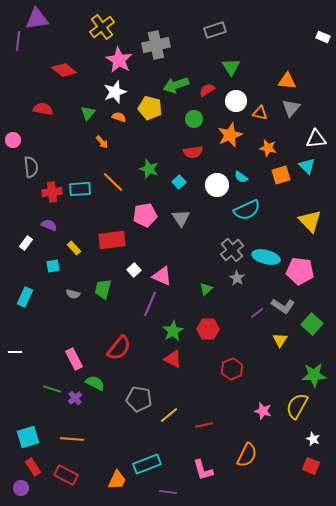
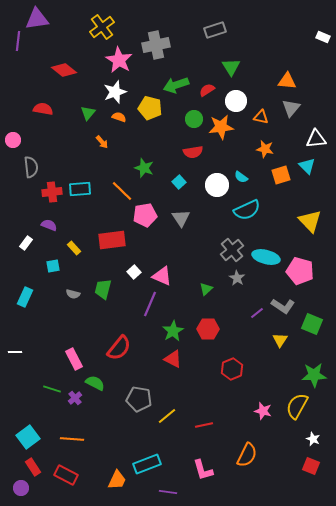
orange triangle at (260, 113): moved 1 px right, 4 px down
orange star at (230, 135): moved 9 px left, 8 px up; rotated 15 degrees clockwise
orange star at (268, 148): moved 3 px left, 1 px down
green star at (149, 169): moved 5 px left, 1 px up
orange line at (113, 182): moved 9 px right, 9 px down
white square at (134, 270): moved 2 px down
pink pentagon at (300, 271): rotated 8 degrees clockwise
green square at (312, 324): rotated 20 degrees counterclockwise
yellow line at (169, 415): moved 2 px left, 1 px down
cyan square at (28, 437): rotated 20 degrees counterclockwise
